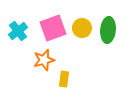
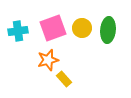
cyan cross: rotated 30 degrees clockwise
orange star: moved 4 px right
yellow rectangle: rotated 49 degrees counterclockwise
